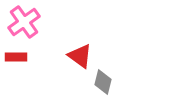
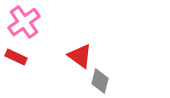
red rectangle: rotated 25 degrees clockwise
gray diamond: moved 3 px left, 1 px up
